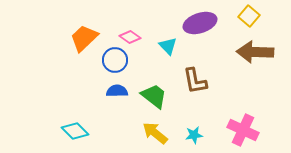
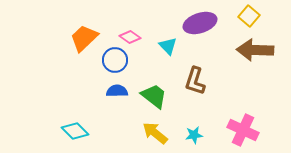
brown arrow: moved 2 px up
brown L-shape: rotated 28 degrees clockwise
